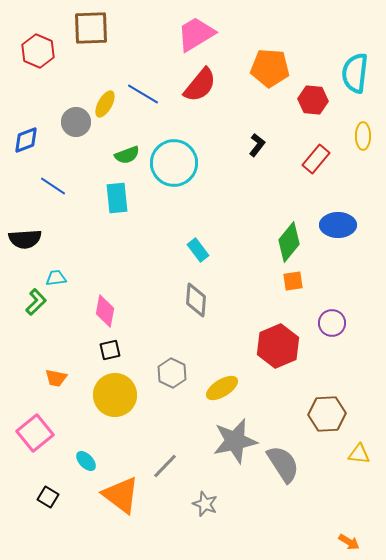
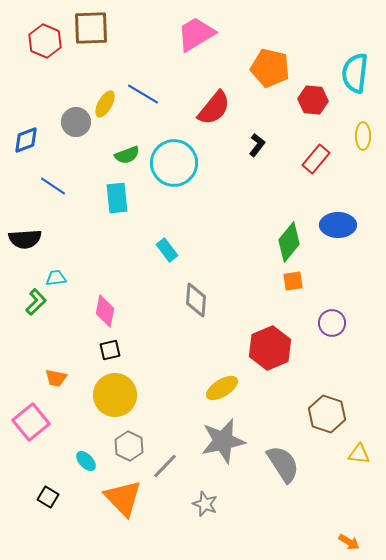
red hexagon at (38, 51): moved 7 px right, 10 px up
orange pentagon at (270, 68): rotated 9 degrees clockwise
red semicircle at (200, 85): moved 14 px right, 23 px down
cyan rectangle at (198, 250): moved 31 px left
red hexagon at (278, 346): moved 8 px left, 2 px down
gray hexagon at (172, 373): moved 43 px left, 73 px down
brown hexagon at (327, 414): rotated 21 degrees clockwise
pink square at (35, 433): moved 4 px left, 11 px up
gray star at (235, 441): moved 12 px left
orange triangle at (121, 495): moved 2 px right, 3 px down; rotated 9 degrees clockwise
